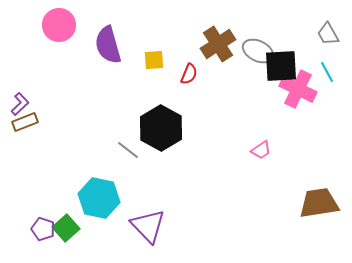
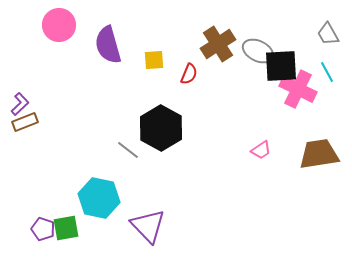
brown trapezoid: moved 49 px up
green square: rotated 32 degrees clockwise
